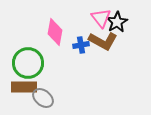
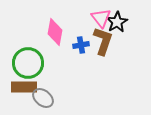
brown L-shape: rotated 100 degrees counterclockwise
